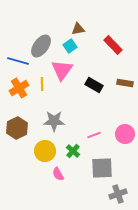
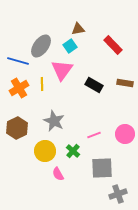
gray star: rotated 25 degrees clockwise
